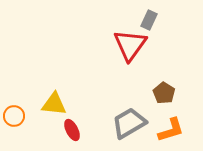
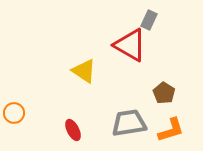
red triangle: rotated 36 degrees counterclockwise
yellow triangle: moved 30 px right, 33 px up; rotated 28 degrees clockwise
orange circle: moved 3 px up
gray trapezoid: rotated 21 degrees clockwise
red ellipse: moved 1 px right
